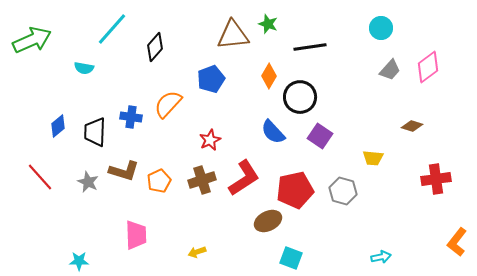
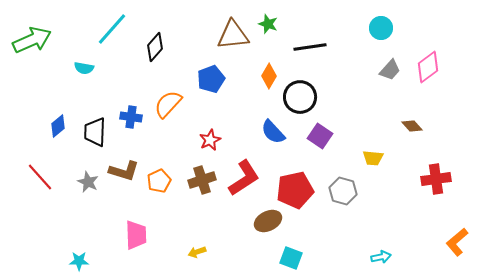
brown diamond: rotated 30 degrees clockwise
orange L-shape: rotated 12 degrees clockwise
